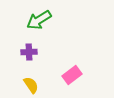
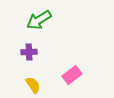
yellow semicircle: moved 2 px right
